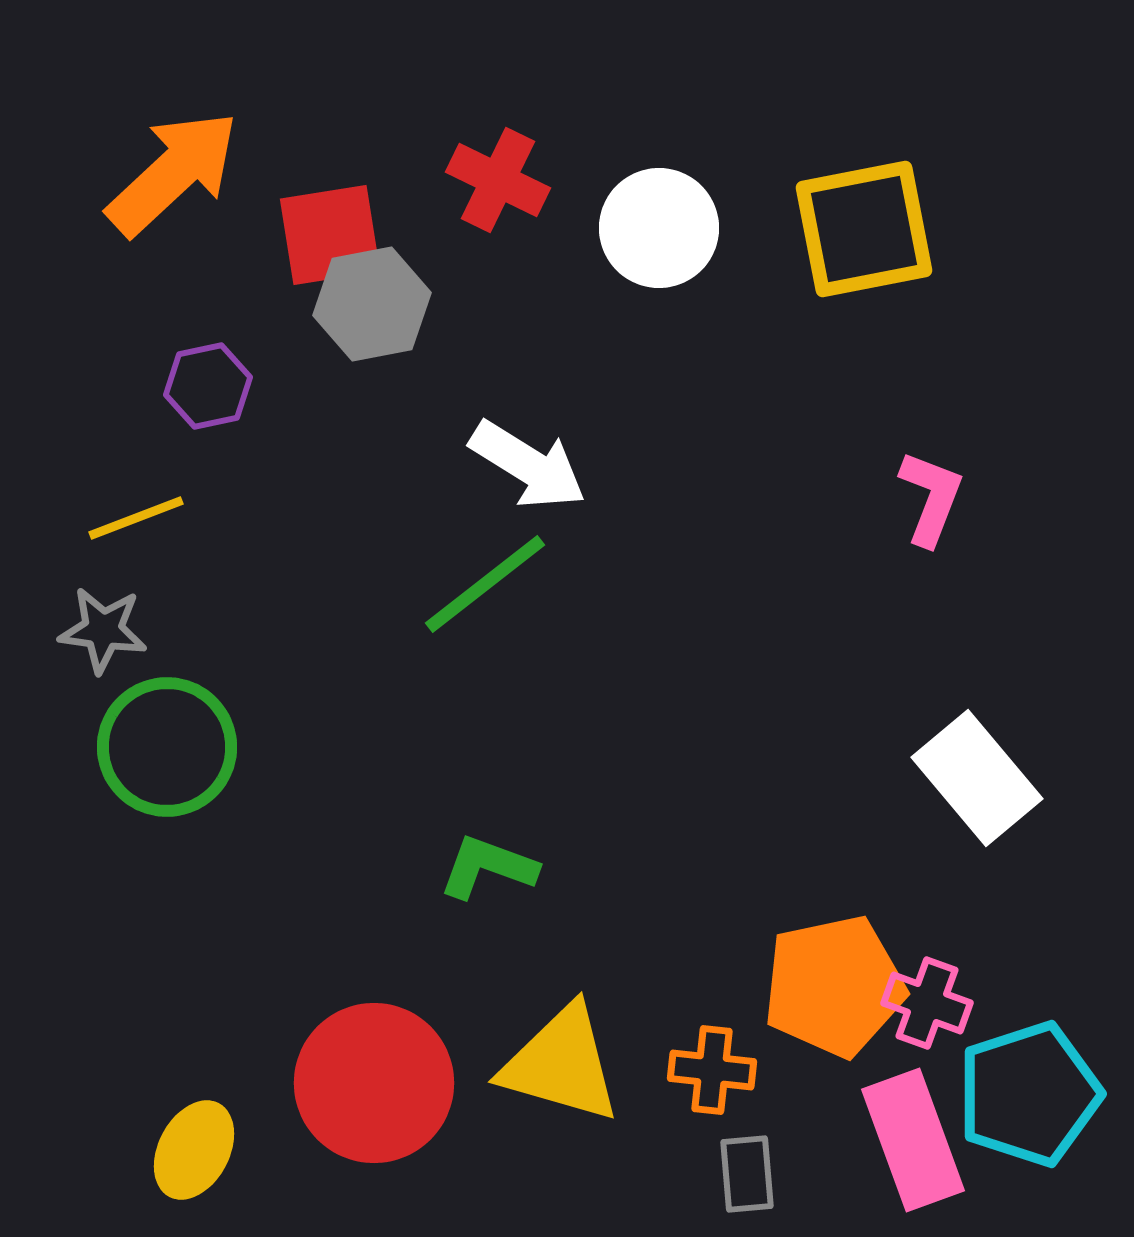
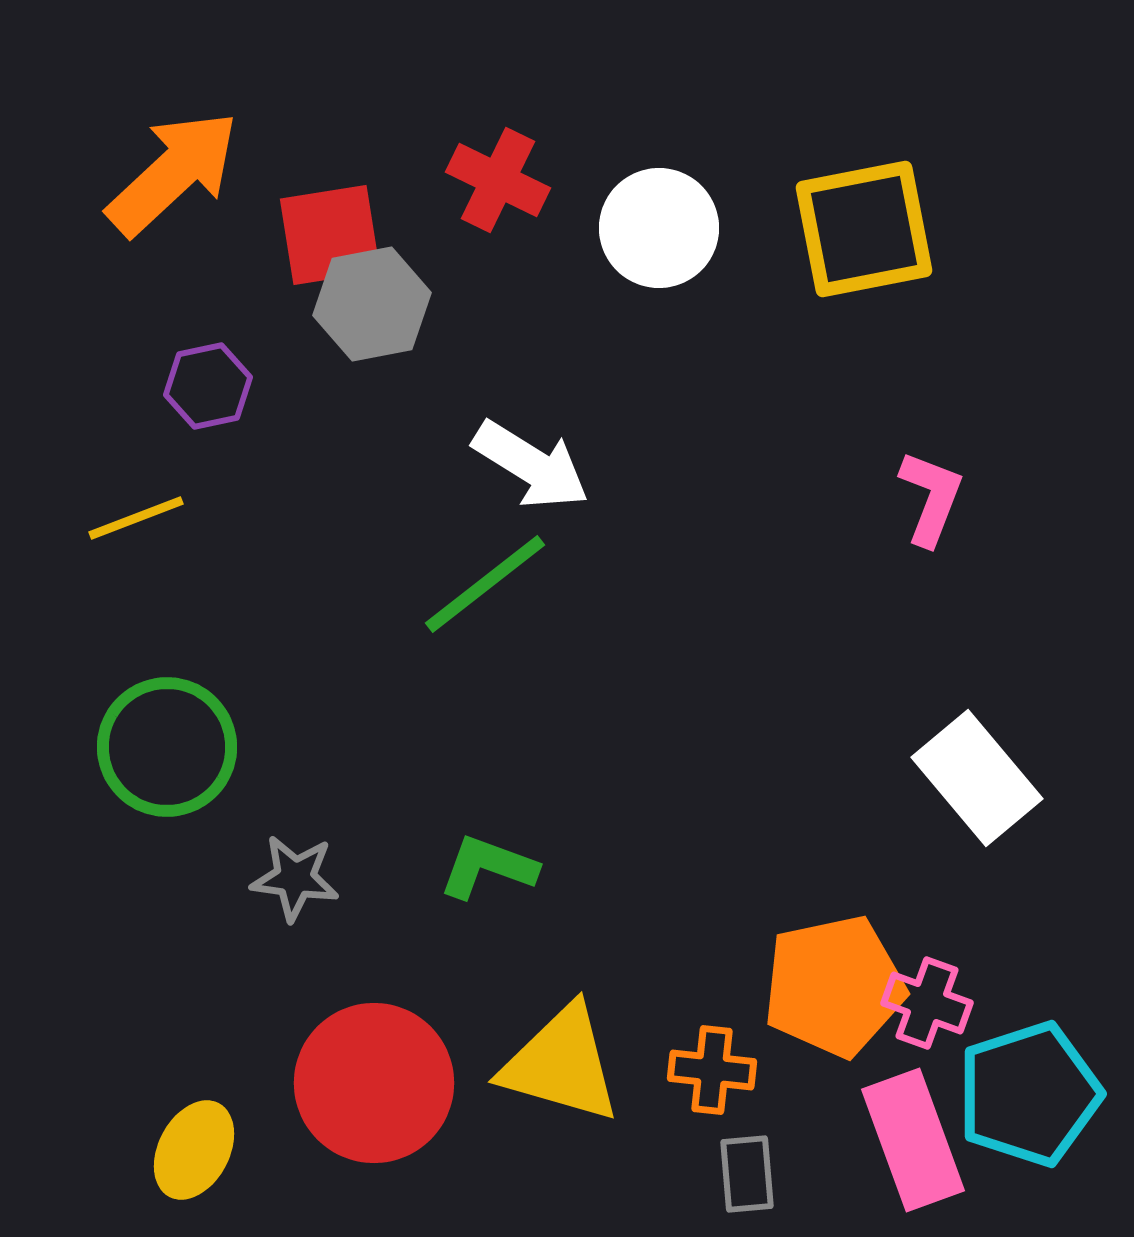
white arrow: moved 3 px right
gray star: moved 192 px right, 248 px down
